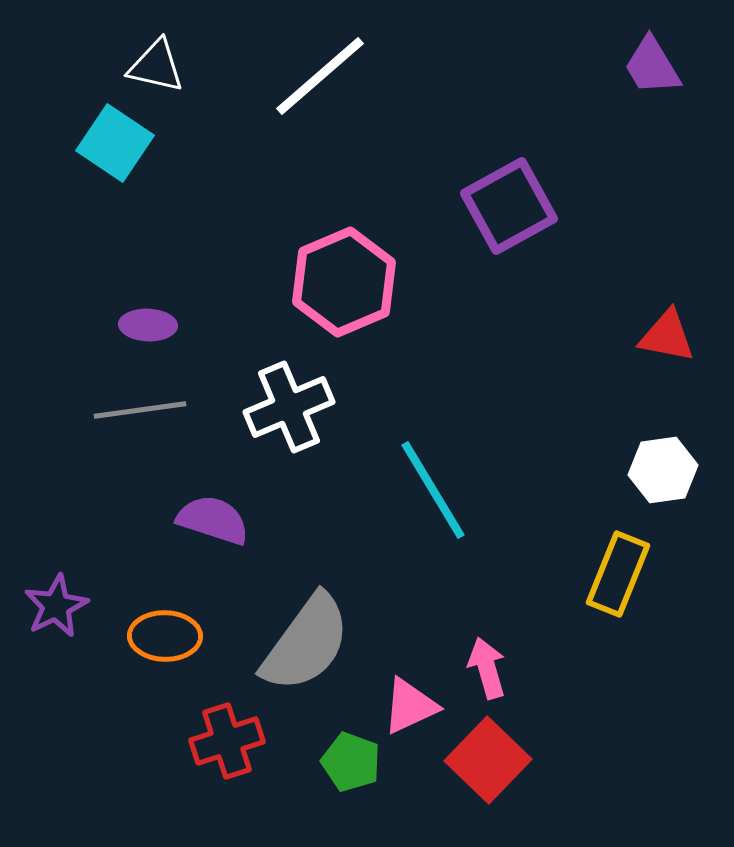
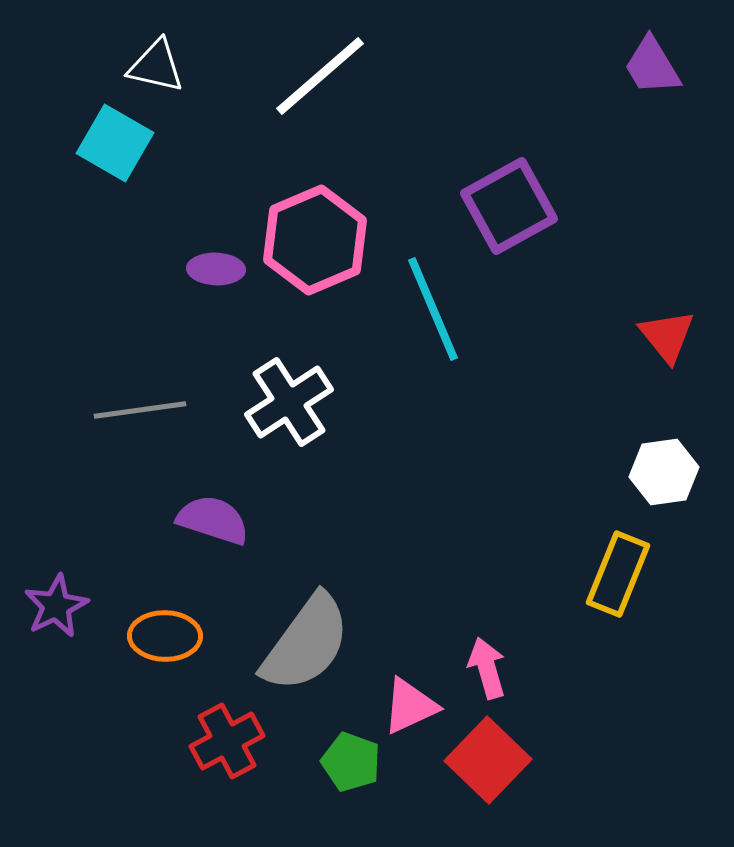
cyan square: rotated 4 degrees counterclockwise
pink hexagon: moved 29 px left, 42 px up
purple ellipse: moved 68 px right, 56 px up
red triangle: rotated 40 degrees clockwise
white cross: moved 5 px up; rotated 10 degrees counterclockwise
white hexagon: moved 1 px right, 2 px down
cyan line: moved 181 px up; rotated 8 degrees clockwise
red cross: rotated 10 degrees counterclockwise
